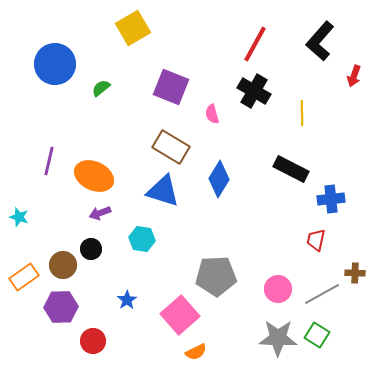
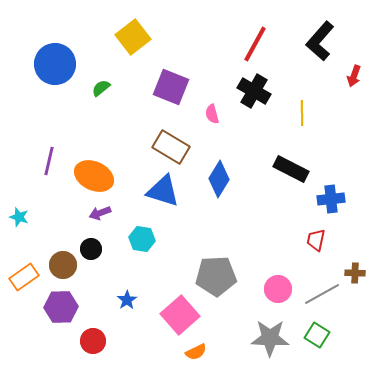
yellow square: moved 9 px down; rotated 8 degrees counterclockwise
gray star: moved 8 px left
